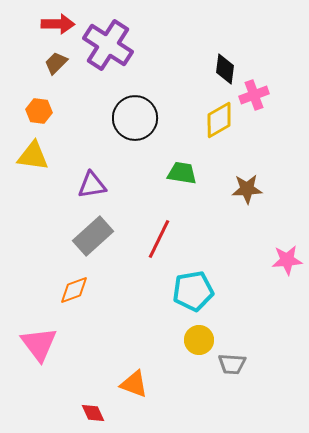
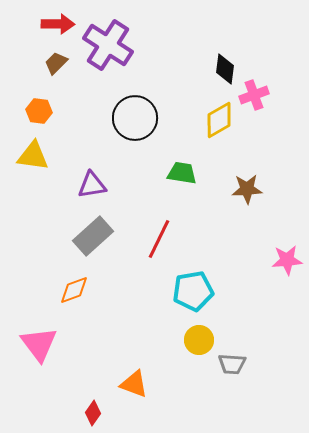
red diamond: rotated 60 degrees clockwise
